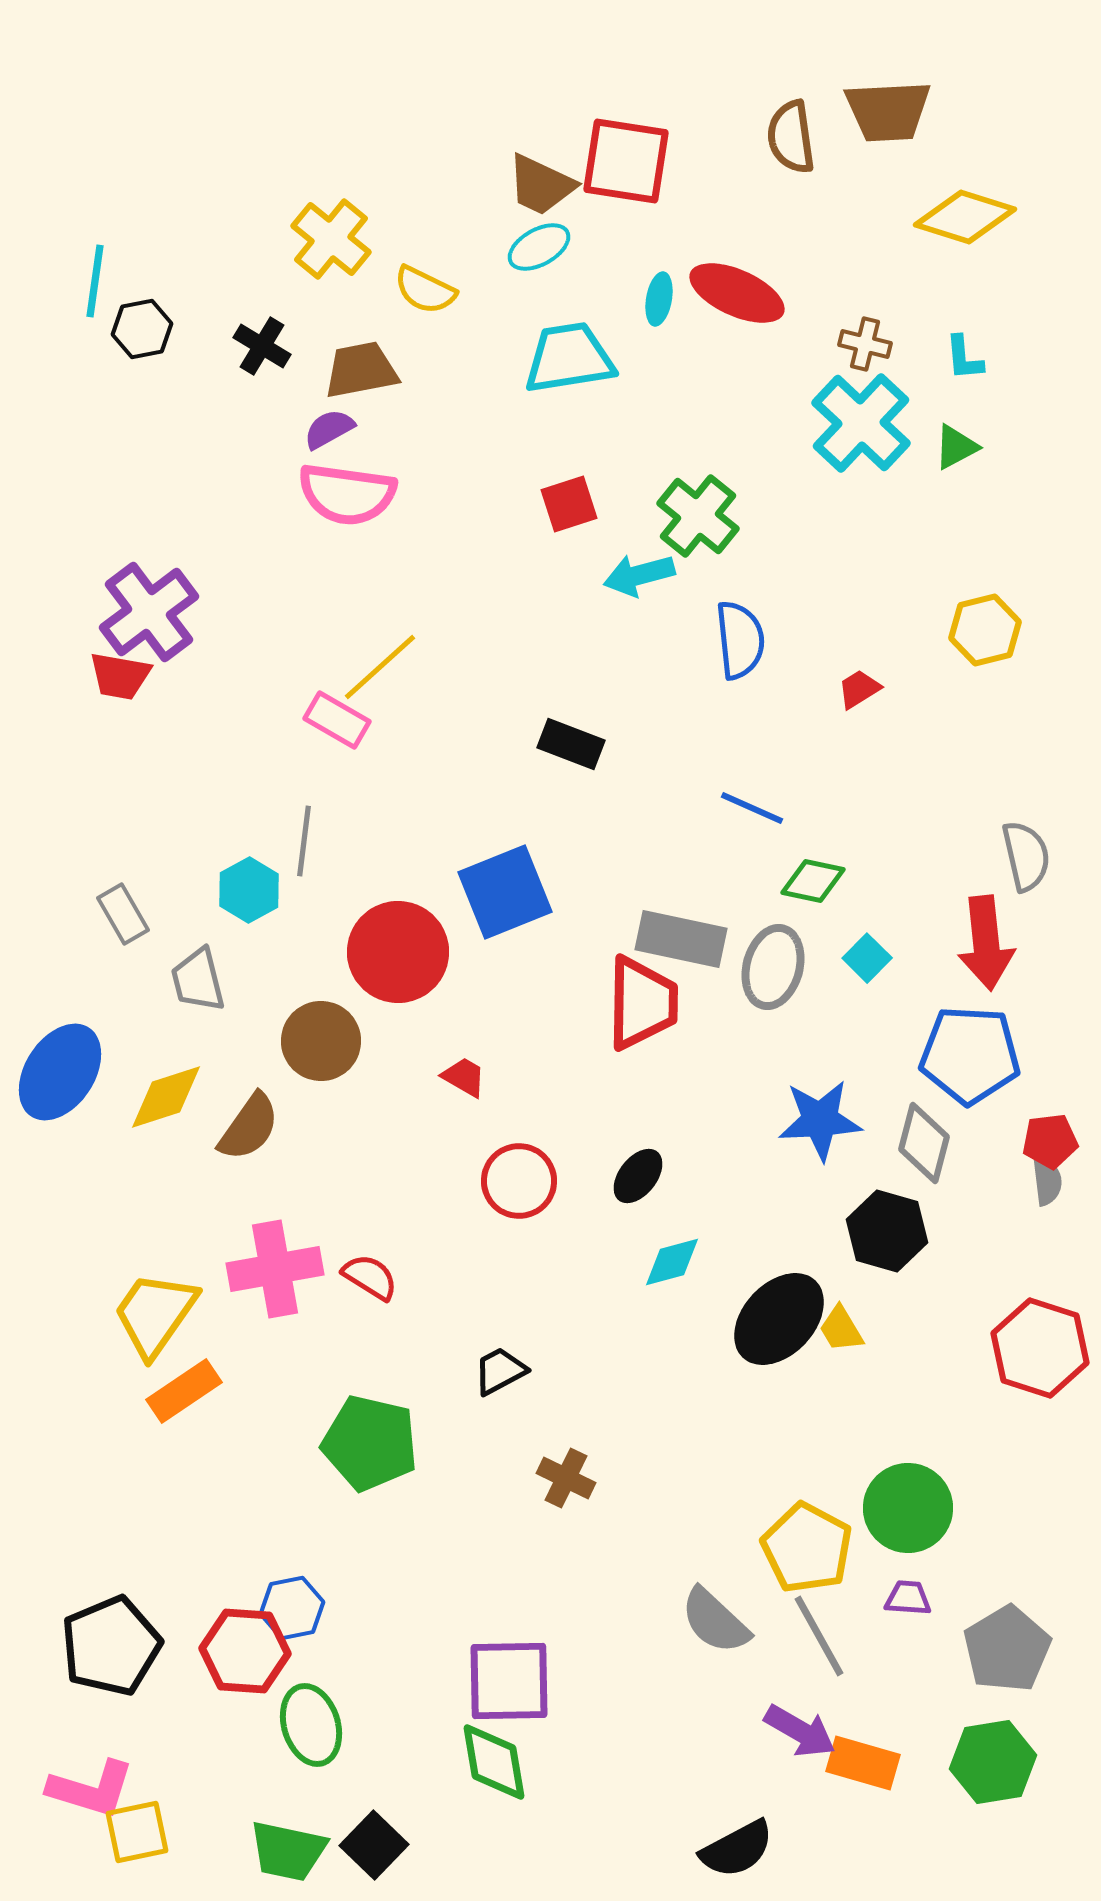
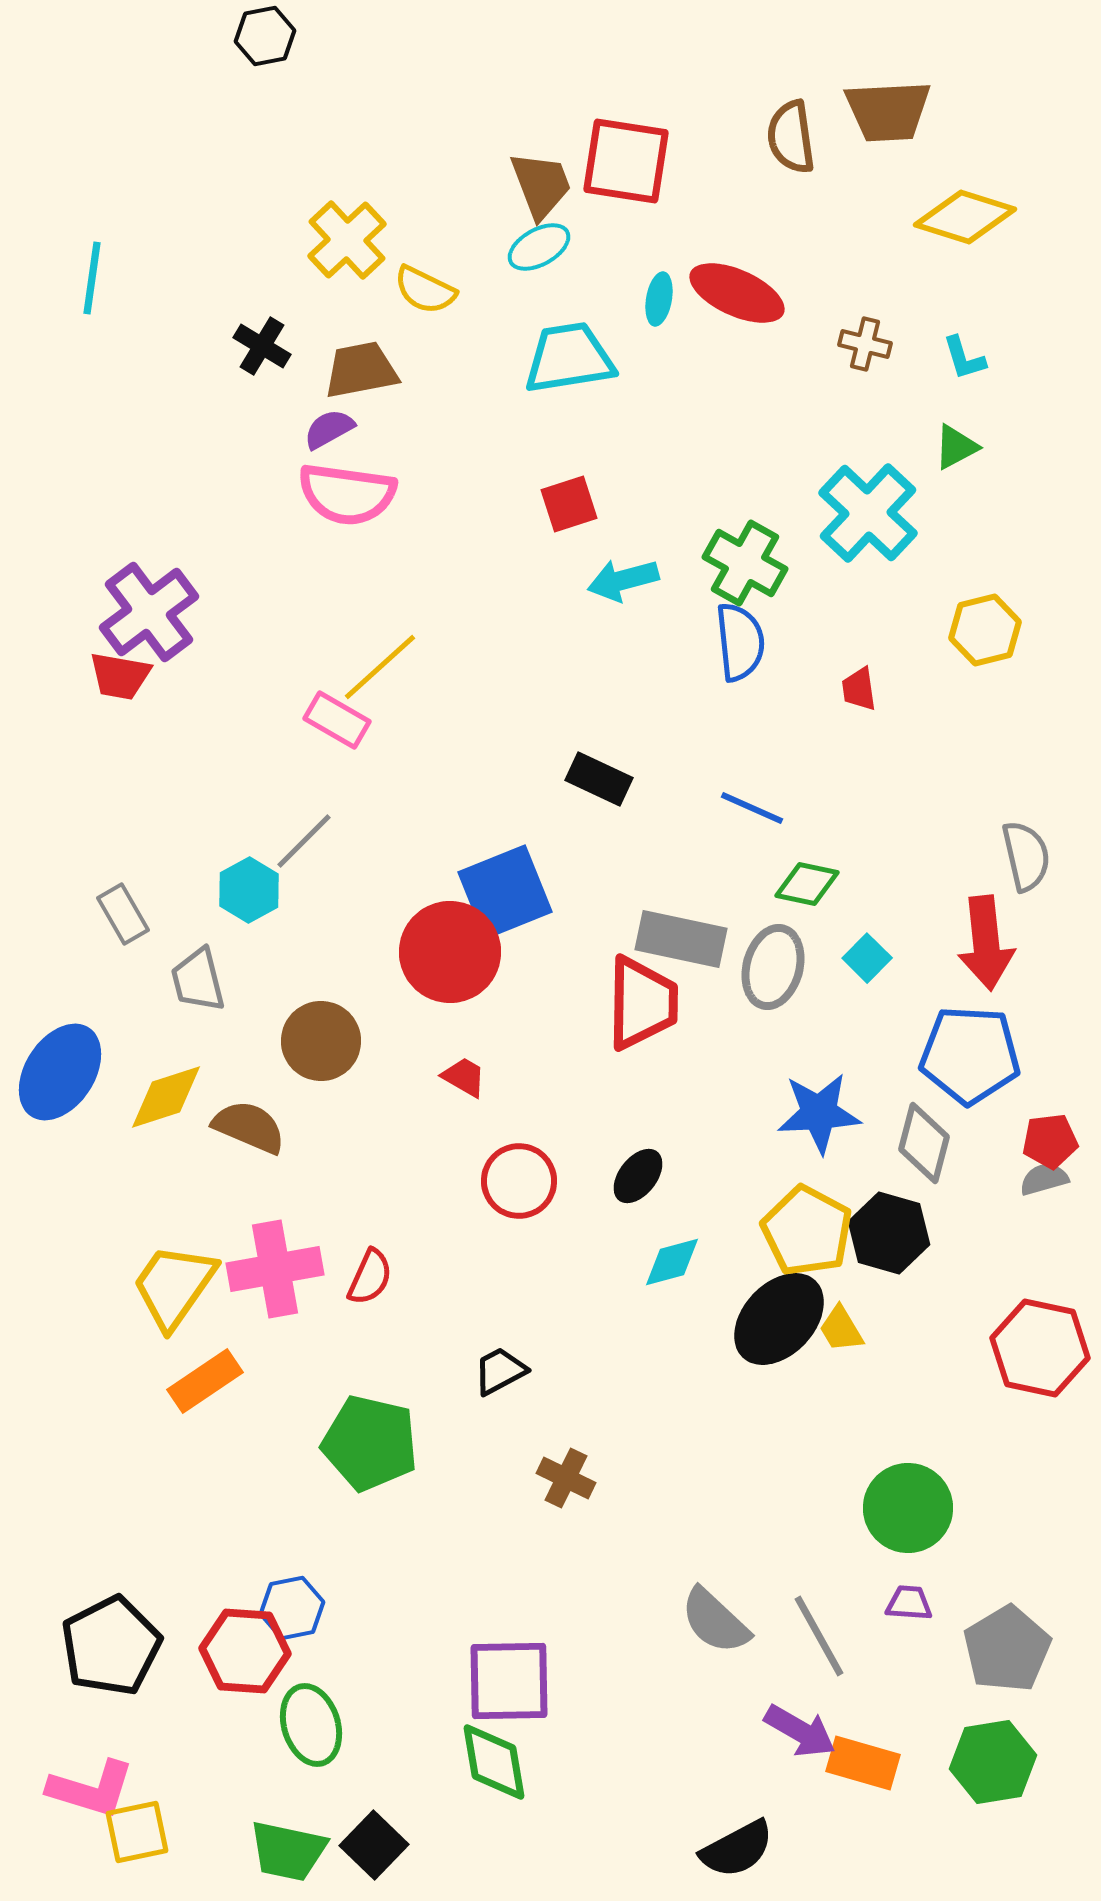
brown trapezoid at (541, 185): rotated 136 degrees counterclockwise
yellow cross at (331, 239): moved 16 px right, 1 px down; rotated 8 degrees clockwise
cyan line at (95, 281): moved 3 px left, 3 px up
black hexagon at (142, 329): moved 123 px right, 293 px up
cyan L-shape at (964, 358): rotated 12 degrees counterclockwise
cyan cross at (861, 423): moved 7 px right, 90 px down
green cross at (698, 516): moved 47 px right, 47 px down; rotated 10 degrees counterclockwise
cyan arrow at (639, 575): moved 16 px left, 5 px down
blue semicircle at (740, 640): moved 2 px down
red trapezoid at (859, 689): rotated 66 degrees counterclockwise
black rectangle at (571, 744): moved 28 px right, 35 px down; rotated 4 degrees clockwise
gray line at (304, 841): rotated 38 degrees clockwise
green diamond at (813, 881): moved 6 px left, 3 px down
red circle at (398, 952): moved 52 px right
blue star at (820, 1120): moved 1 px left, 7 px up
brown semicircle at (249, 1127): rotated 102 degrees counterclockwise
gray semicircle at (1047, 1181): moved 3 px left, 2 px up; rotated 99 degrees counterclockwise
black hexagon at (887, 1231): moved 2 px right, 2 px down
red semicircle at (370, 1277): rotated 82 degrees clockwise
yellow trapezoid at (155, 1314): moved 19 px right, 28 px up
red hexagon at (1040, 1348): rotated 6 degrees counterclockwise
orange rectangle at (184, 1391): moved 21 px right, 10 px up
yellow pentagon at (807, 1548): moved 317 px up
purple trapezoid at (908, 1598): moved 1 px right, 5 px down
black pentagon at (111, 1646): rotated 4 degrees counterclockwise
